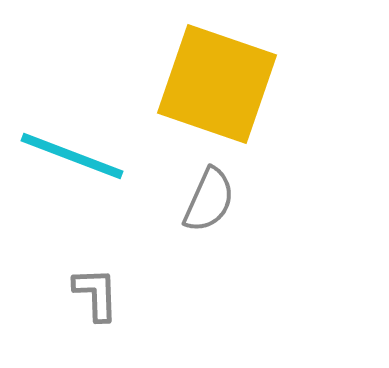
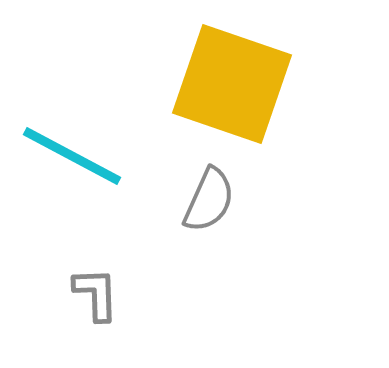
yellow square: moved 15 px right
cyan line: rotated 7 degrees clockwise
